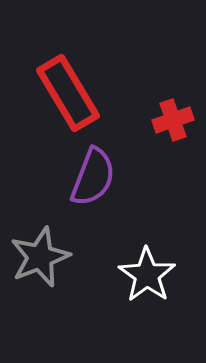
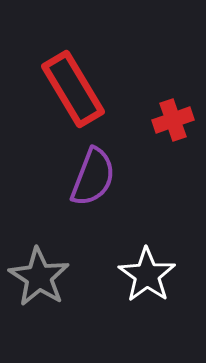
red rectangle: moved 5 px right, 4 px up
gray star: moved 1 px left, 20 px down; rotated 18 degrees counterclockwise
